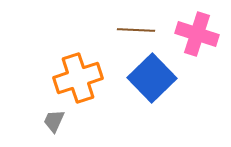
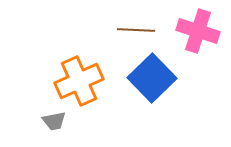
pink cross: moved 1 px right, 3 px up
orange cross: moved 1 px right, 3 px down; rotated 6 degrees counterclockwise
gray trapezoid: rotated 125 degrees counterclockwise
